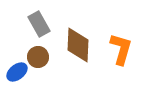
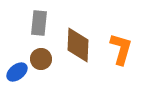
gray rectangle: moved 1 px up; rotated 35 degrees clockwise
brown circle: moved 3 px right, 2 px down
